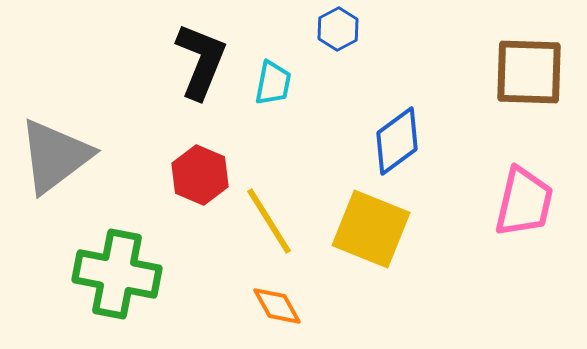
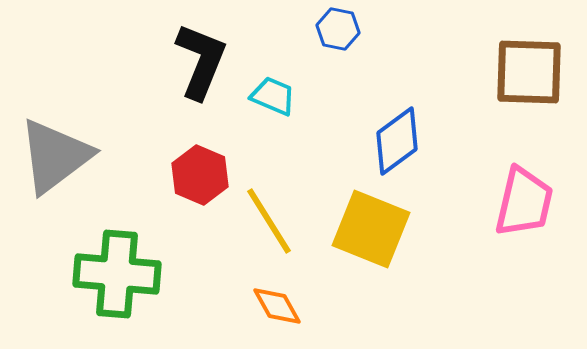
blue hexagon: rotated 21 degrees counterclockwise
cyan trapezoid: moved 13 px down; rotated 78 degrees counterclockwise
green cross: rotated 6 degrees counterclockwise
